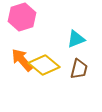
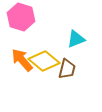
pink hexagon: moved 1 px left; rotated 24 degrees counterclockwise
yellow diamond: moved 4 px up
brown trapezoid: moved 12 px left
